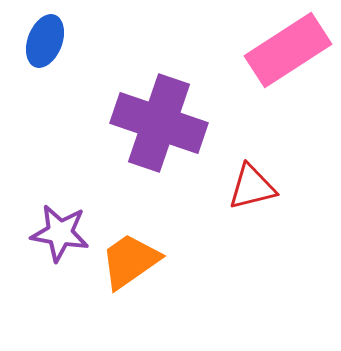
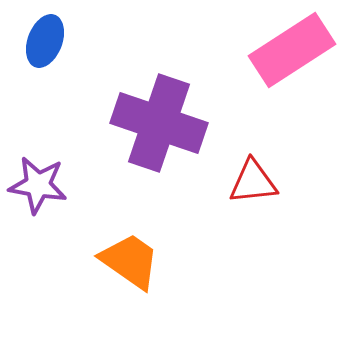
pink rectangle: moved 4 px right
red triangle: moved 1 px right, 5 px up; rotated 8 degrees clockwise
purple star: moved 22 px left, 48 px up
orange trapezoid: rotated 70 degrees clockwise
